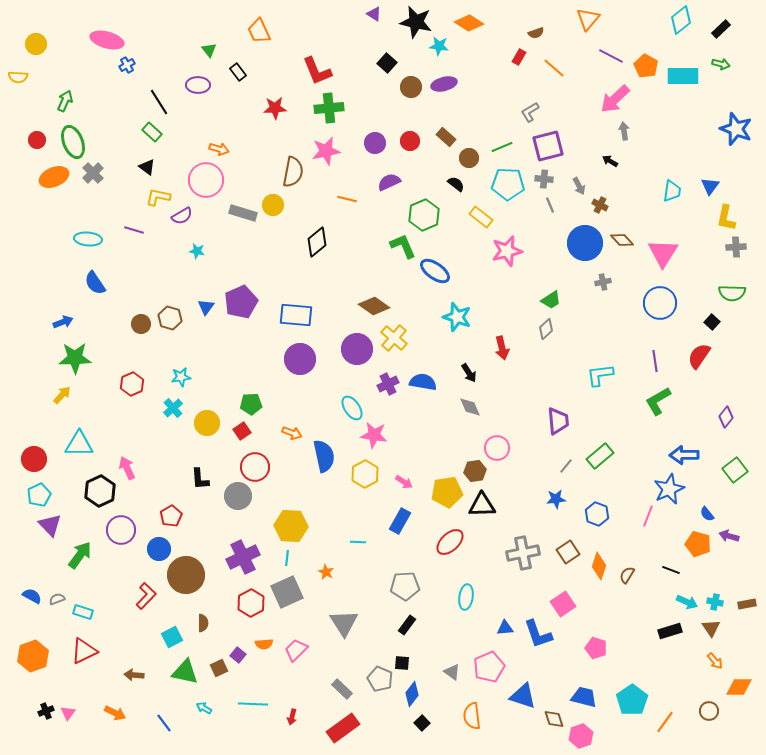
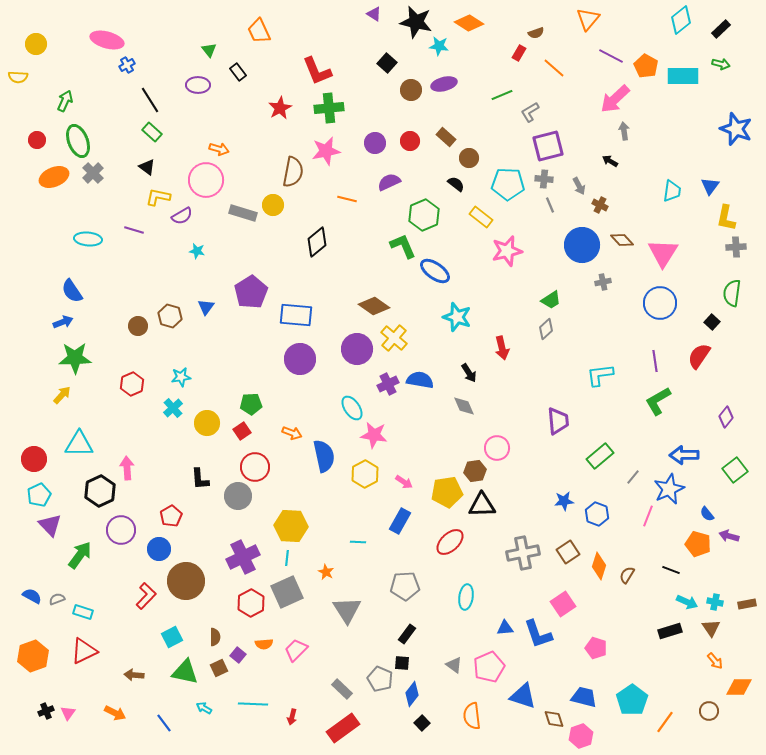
red rectangle at (519, 57): moved 4 px up
brown circle at (411, 87): moved 3 px down
black line at (159, 102): moved 9 px left, 2 px up
red star at (275, 108): moved 5 px right; rotated 25 degrees counterclockwise
green ellipse at (73, 142): moved 5 px right, 1 px up
green line at (502, 147): moved 52 px up
blue circle at (585, 243): moved 3 px left, 2 px down
blue semicircle at (95, 283): moved 23 px left, 8 px down
green semicircle at (732, 293): rotated 96 degrees clockwise
purple pentagon at (241, 302): moved 10 px right, 10 px up; rotated 8 degrees counterclockwise
brown hexagon at (170, 318): moved 2 px up
brown circle at (141, 324): moved 3 px left, 2 px down
blue semicircle at (423, 382): moved 3 px left, 2 px up
gray diamond at (470, 407): moved 6 px left, 1 px up
gray line at (566, 466): moved 67 px right, 11 px down
pink arrow at (127, 468): rotated 20 degrees clockwise
blue star at (556, 499): moved 8 px right, 2 px down
brown circle at (186, 575): moved 6 px down
brown semicircle at (203, 623): moved 12 px right, 14 px down
gray triangle at (344, 623): moved 3 px right, 13 px up
black rectangle at (407, 625): moved 9 px down
gray triangle at (452, 672): moved 2 px right, 7 px up
